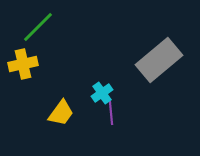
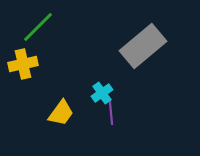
gray rectangle: moved 16 px left, 14 px up
